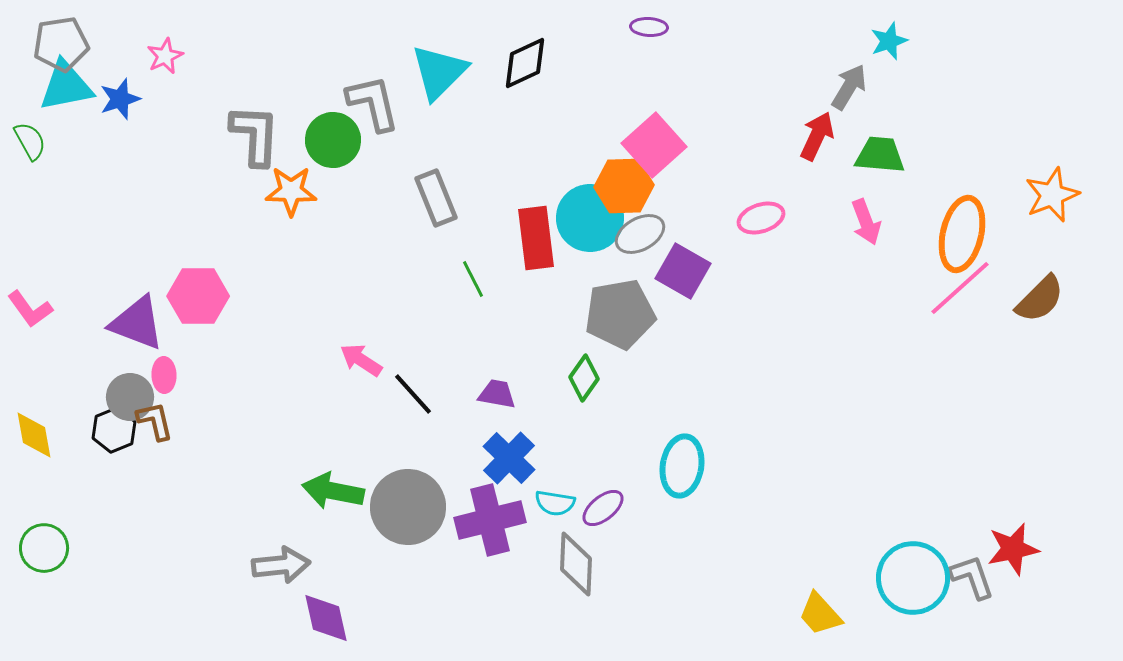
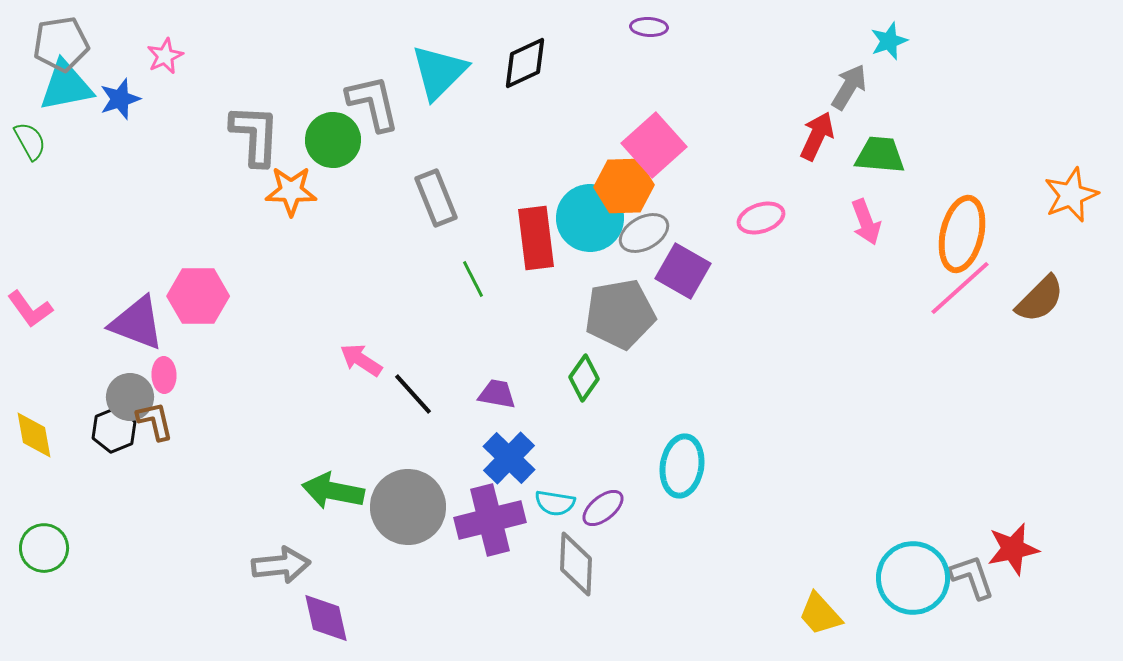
orange star at (1052, 195): moved 19 px right
gray ellipse at (640, 234): moved 4 px right, 1 px up
